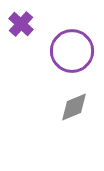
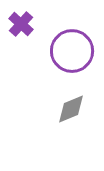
gray diamond: moved 3 px left, 2 px down
